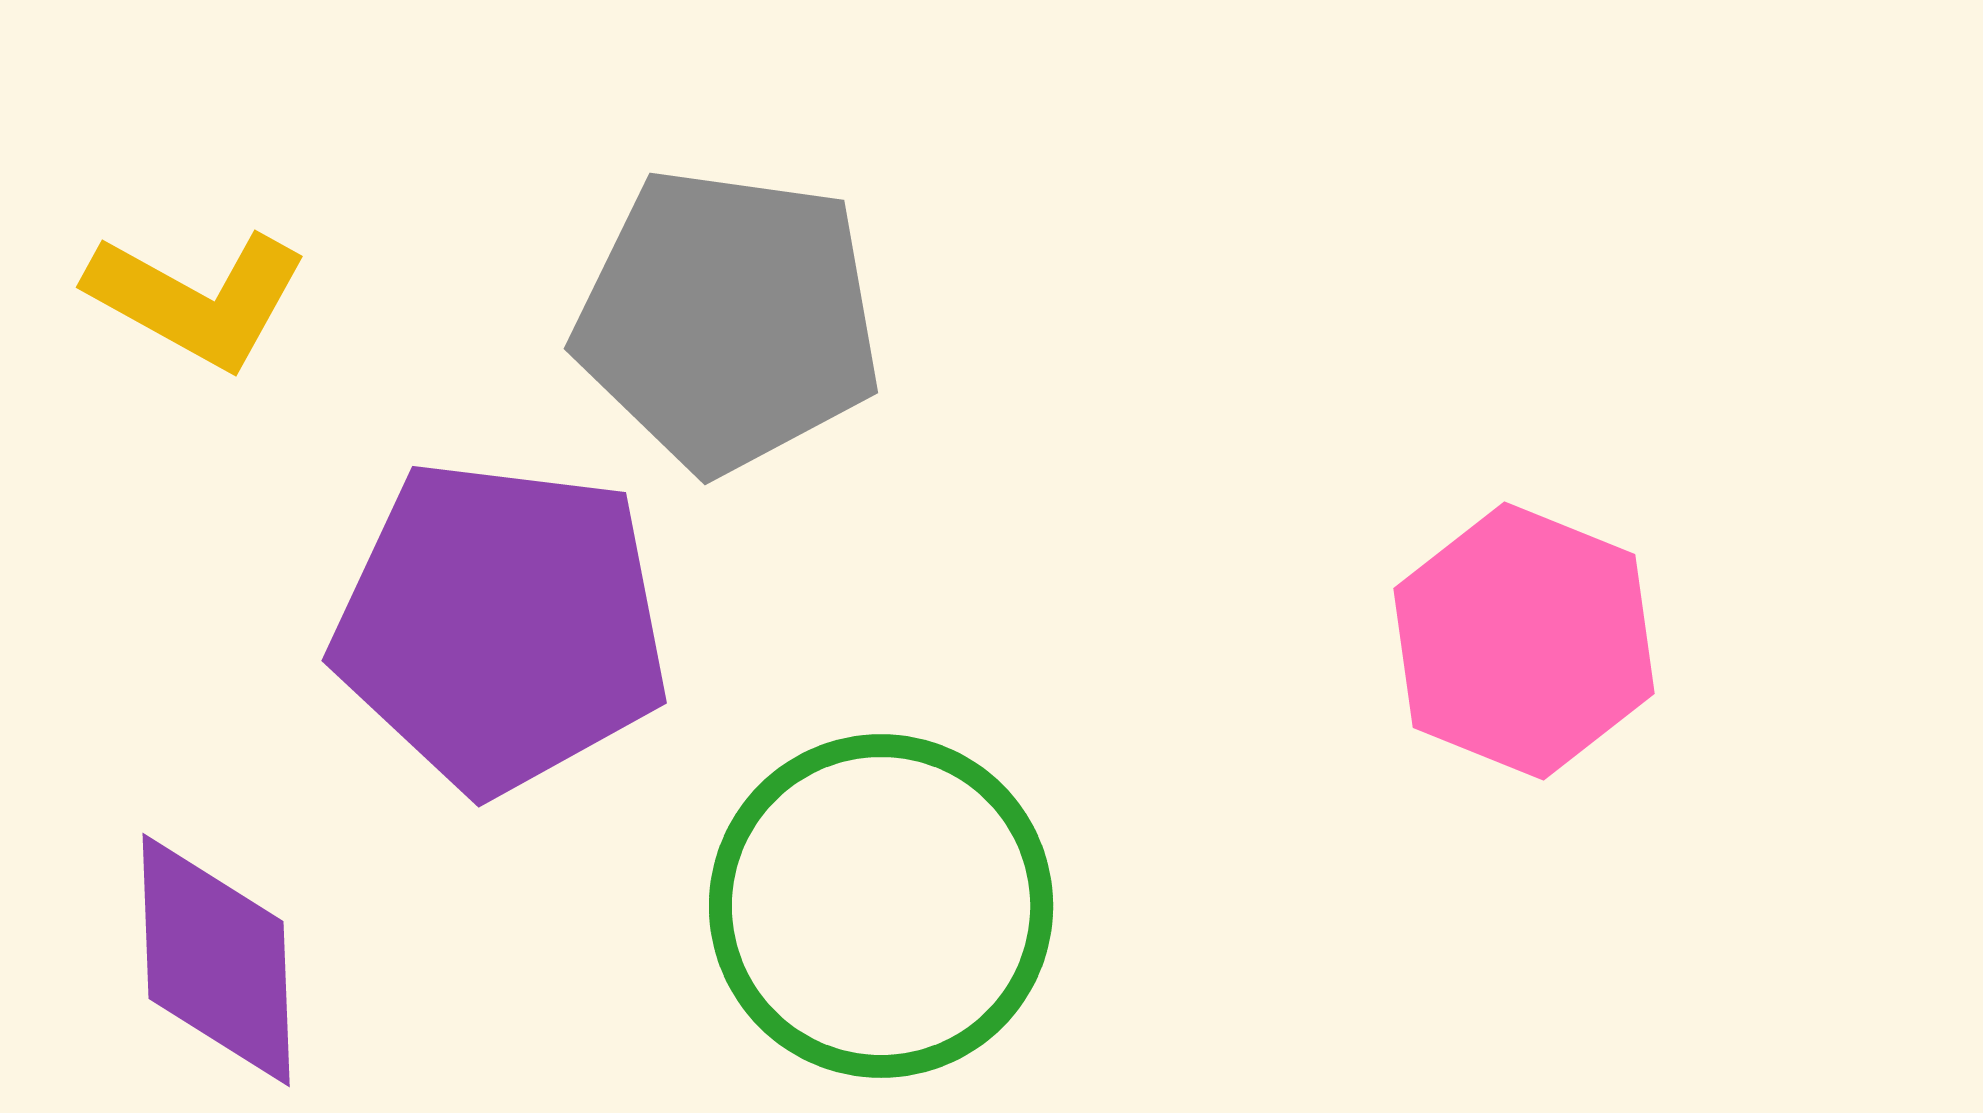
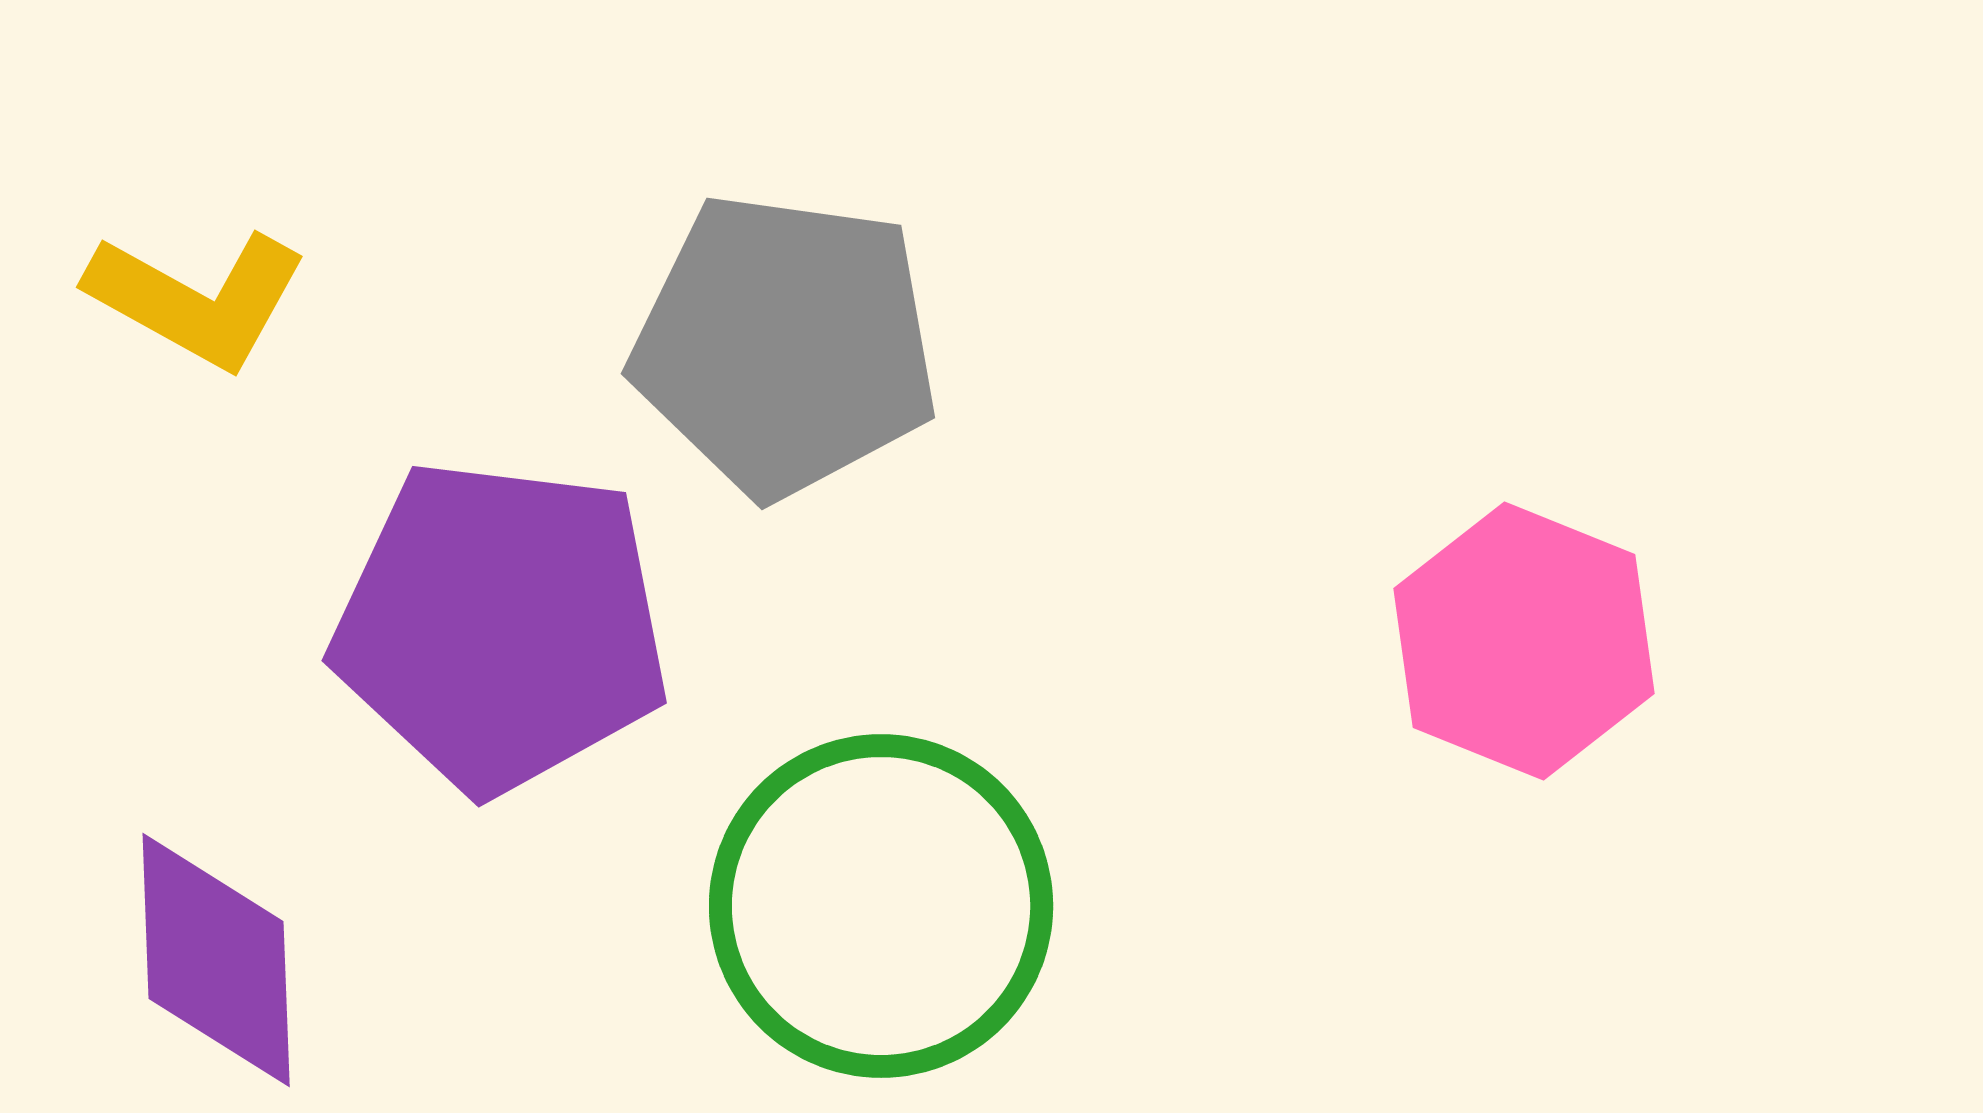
gray pentagon: moved 57 px right, 25 px down
